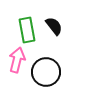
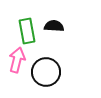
black semicircle: rotated 48 degrees counterclockwise
green rectangle: moved 1 px down
